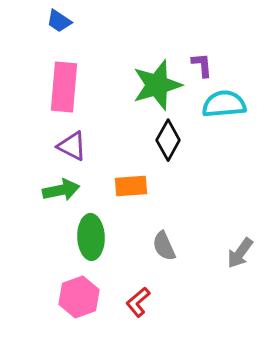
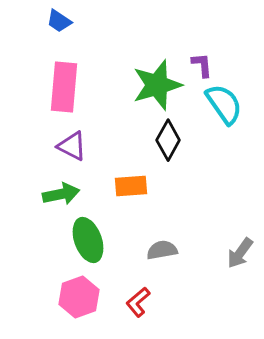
cyan semicircle: rotated 60 degrees clockwise
green arrow: moved 4 px down
green ellipse: moved 3 px left, 3 px down; rotated 18 degrees counterclockwise
gray semicircle: moved 2 px left, 4 px down; rotated 104 degrees clockwise
